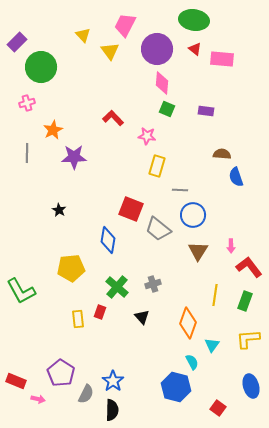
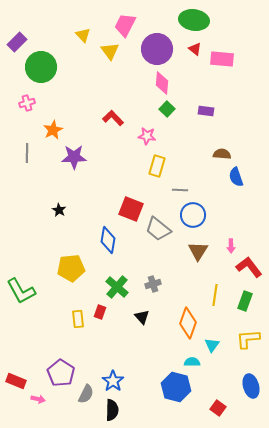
green square at (167, 109): rotated 21 degrees clockwise
cyan semicircle at (192, 362): rotated 63 degrees counterclockwise
